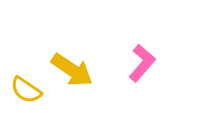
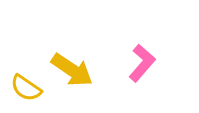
yellow semicircle: moved 2 px up
